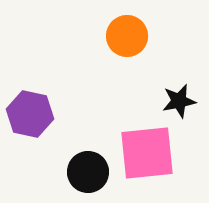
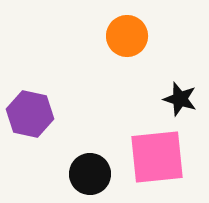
black star: moved 1 px right, 2 px up; rotated 28 degrees clockwise
pink square: moved 10 px right, 4 px down
black circle: moved 2 px right, 2 px down
